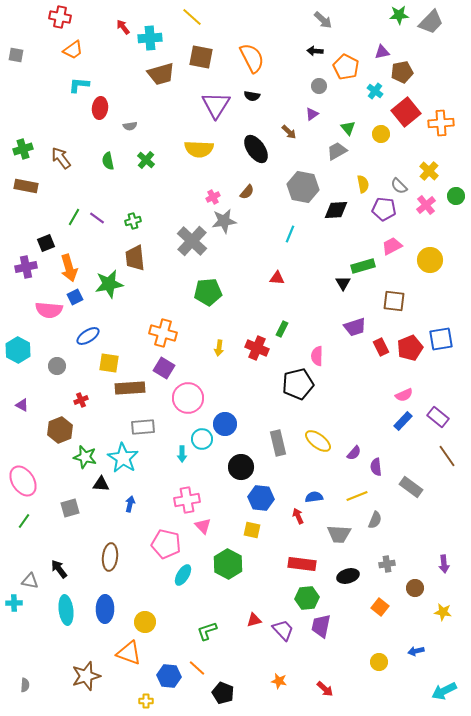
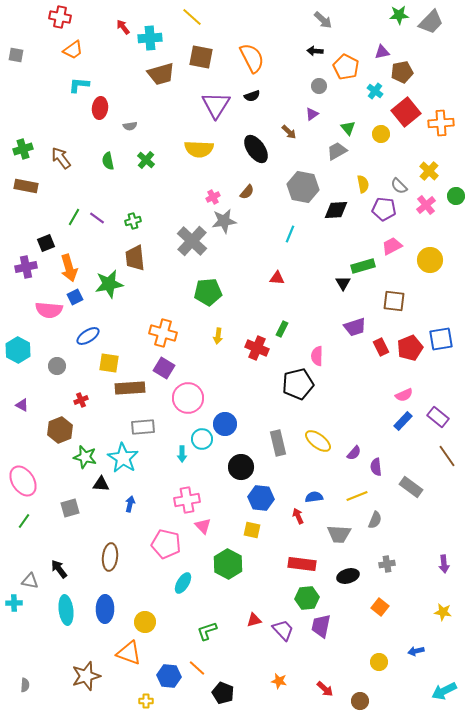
black semicircle at (252, 96): rotated 28 degrees counterclockwise
yellow arrow at (219, 348): moved 1 px left, 12 px up
cyan ellipse at (183, 575): moved 8 px down
brown circle at (415, 588): moved 55 px left, 113 px down
